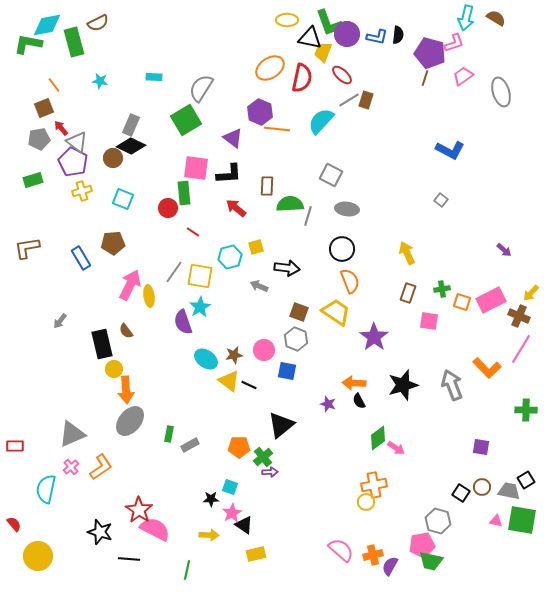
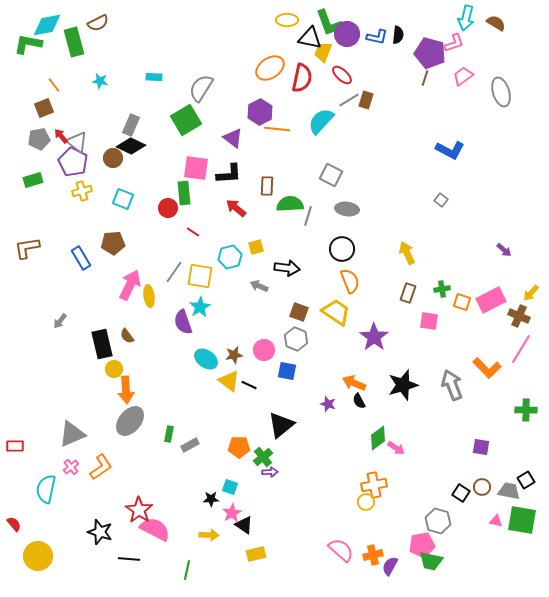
brown semicircle at (496, 18): moved 5 px down
purple hexagon at (260, 112): rotated 10 degrees clockwise
red arrow at (61, 128): moved 8 px down
brown semicircle at (126, 331): moved 1 px right, 5 px down
orange arrow at (354, 383): rotated 20 degrees clockwise
